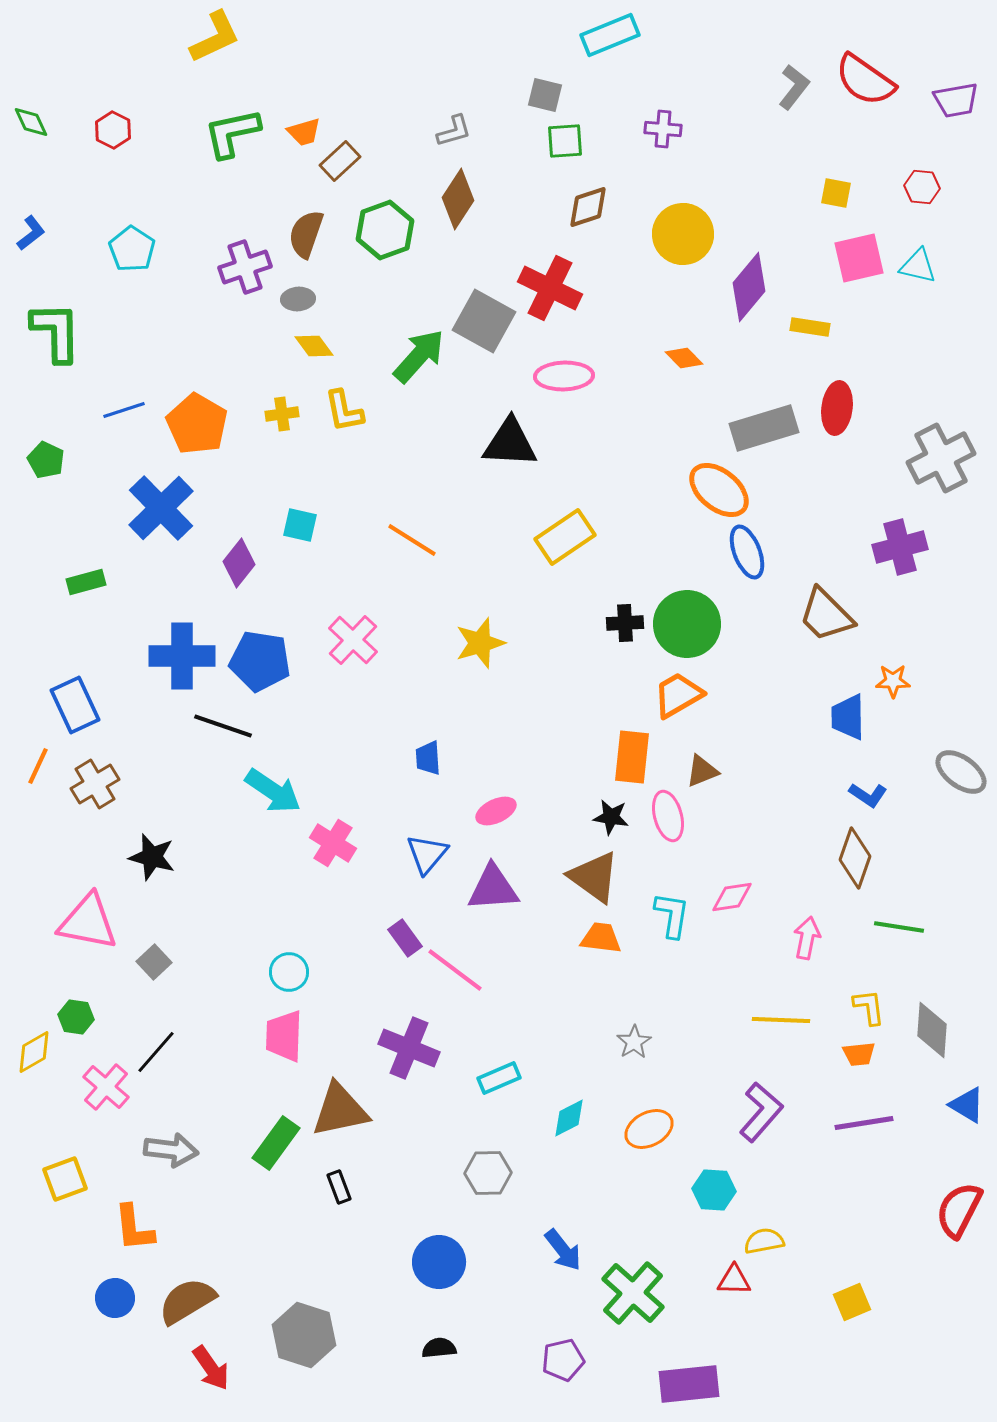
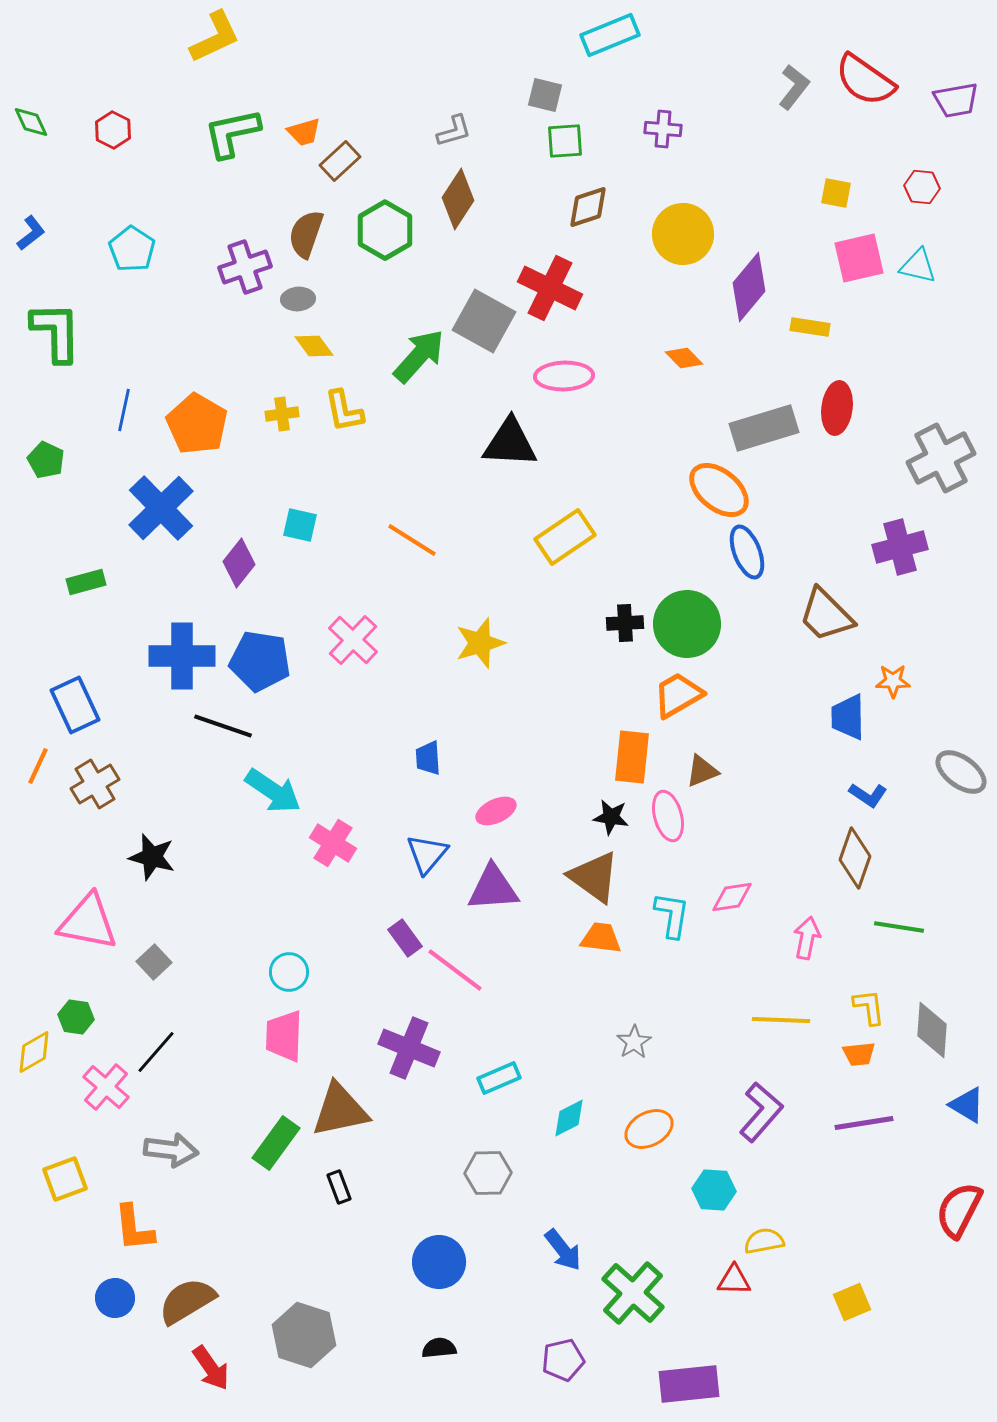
green hexagon at (385, 230): rotated 10 degrees counterclockwise
blue line at (124, 410): rotated 60 degrees counterclockwise
